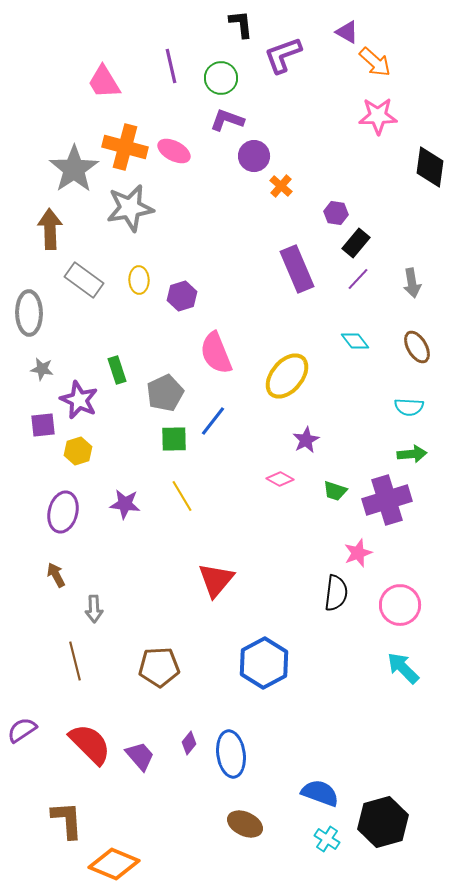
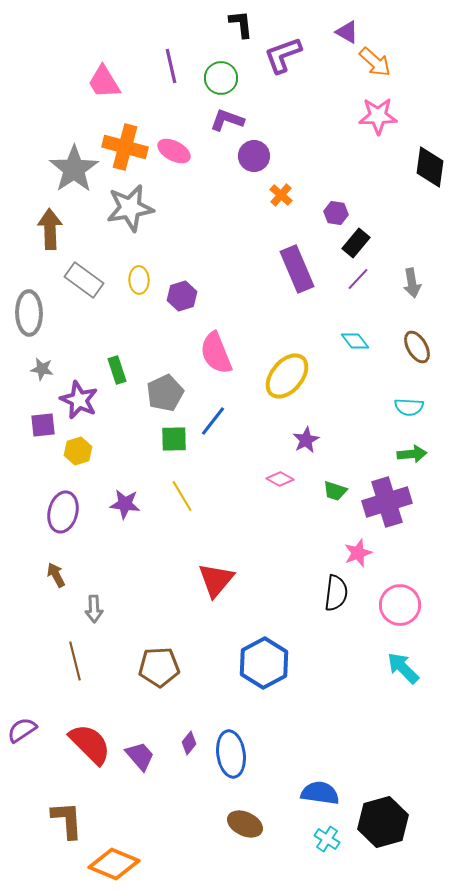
orange cross at (281, 186): moved 9 px down
purple cross at (387, 500): moved 2 px down
blue semicircle at (320, 793): rotated 12 degrees counterclockwise
